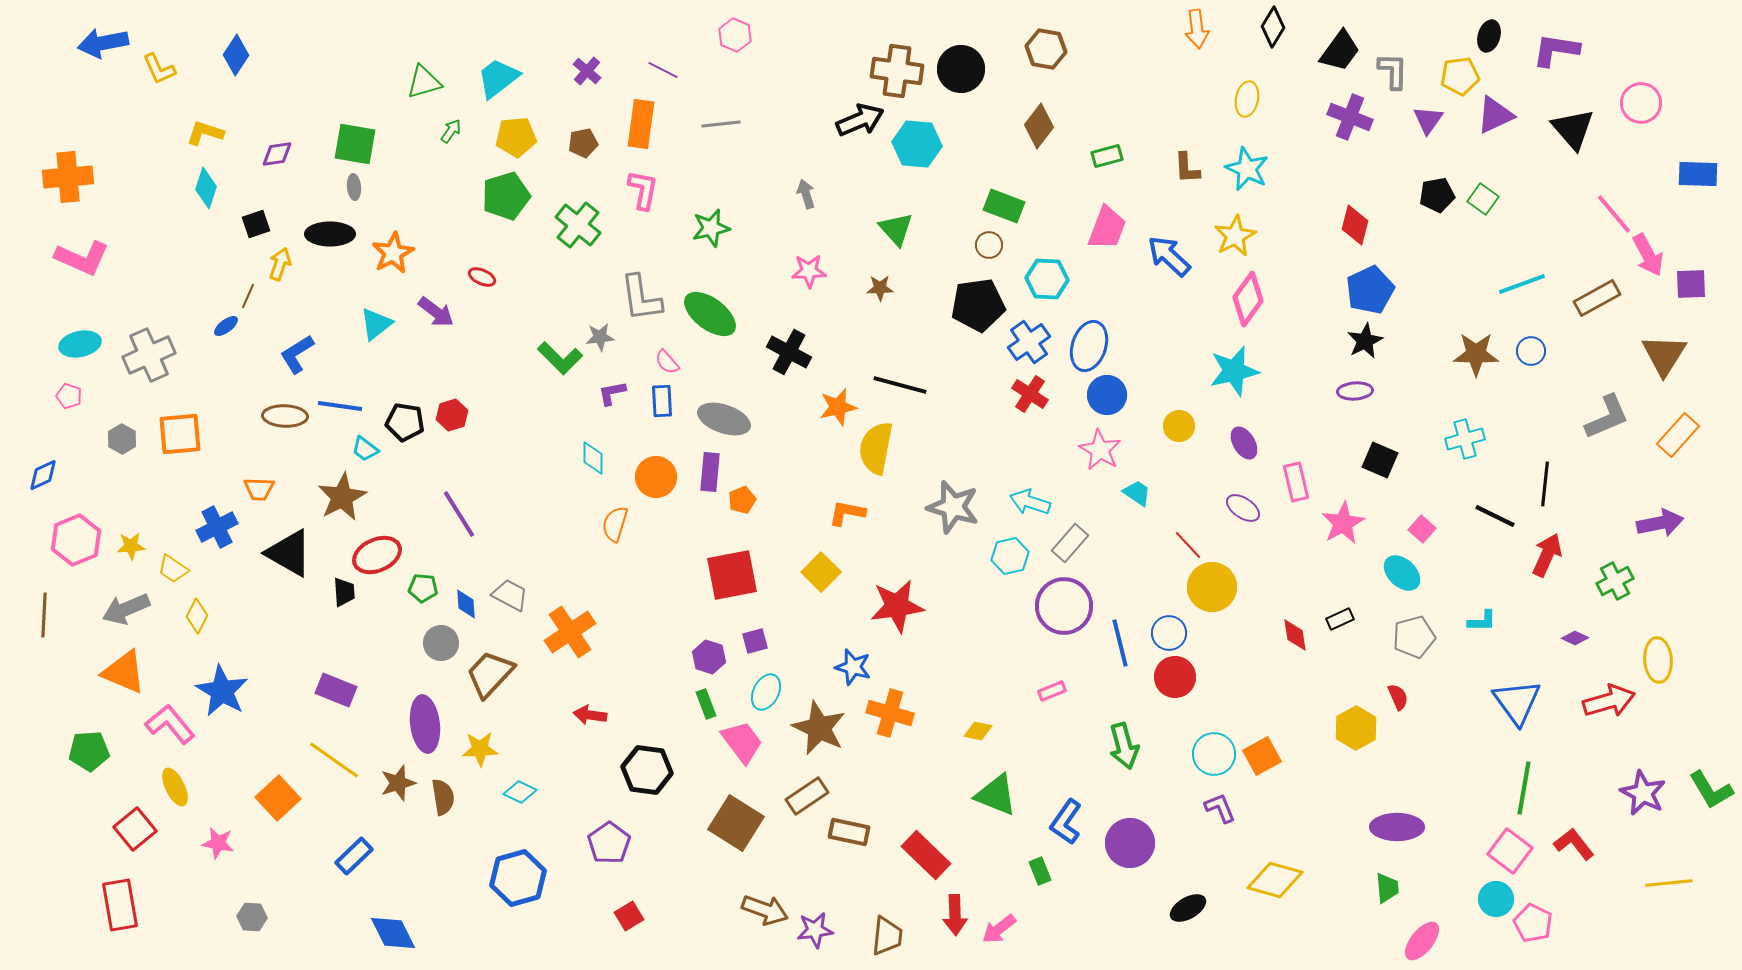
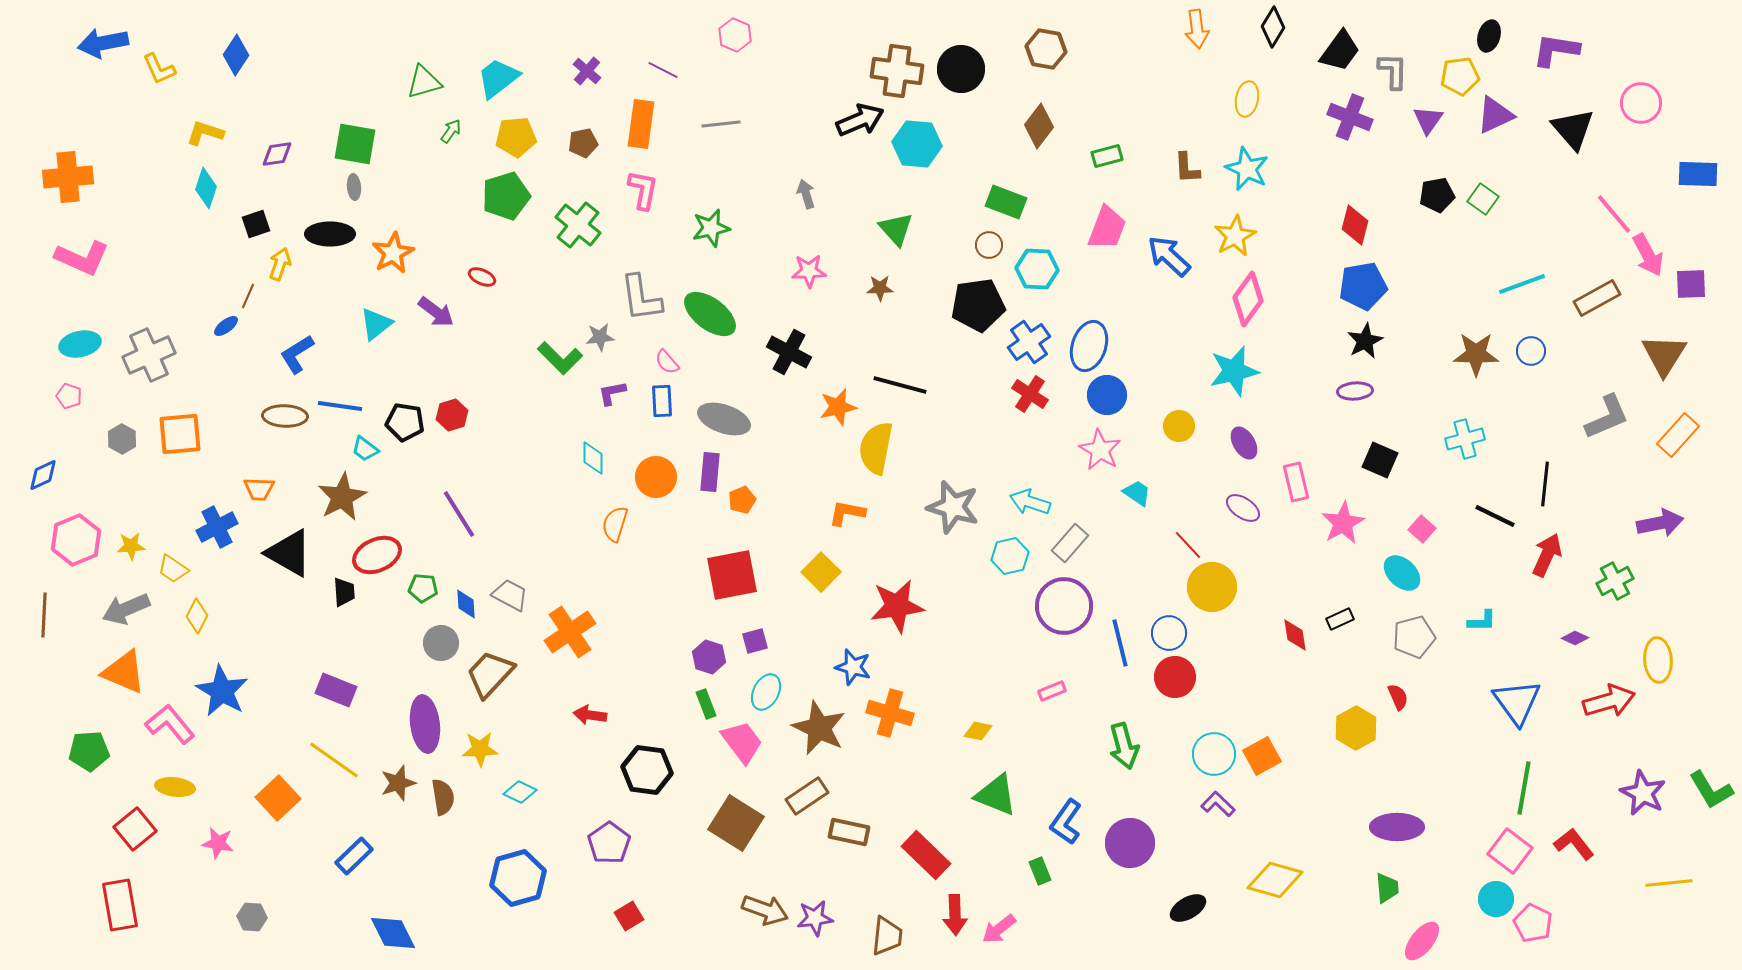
green rectangle at (1004, 206): moved 2 px right, 4 px up
cyan hexagon at (1047, 279): moved 10 px left, 10 px up
blue pentagon at (1370, 290): moved 7 px left, 4 px up; rotated 15 degrees clockwise
yellow ellipse at (175, 787): rotated 57 degrees counterclockwise
purple L-shape at (1220, 808): moved 2 px left, 4 px up; rotated 24 degrees counterclockwise
purple star at (815, 930): moved 12 px up
